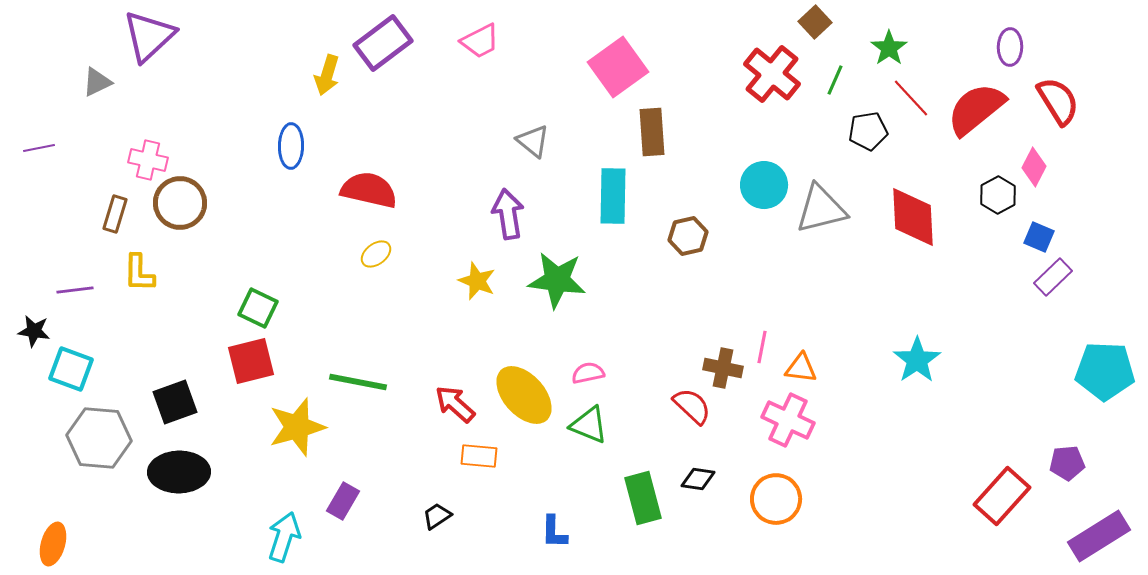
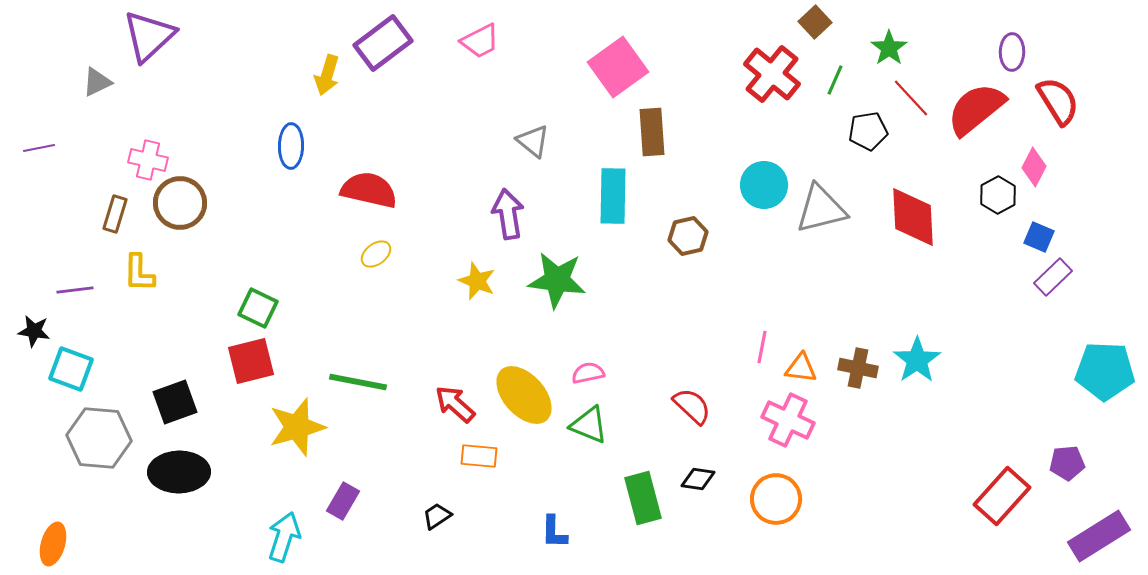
purple ellipse at (1010, 47): moved 2 px right, 5 px down
brown cross at (723, 368): moved 135 px right
